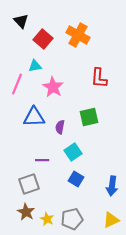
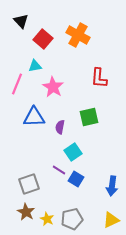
purple line: moved 17 px right, 10 px down; rotated 32 degrees clockwise
